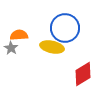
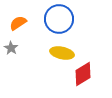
blue circle: moved 6 px left, 9 px up
orange semicircle: moved 1 px left, 12 px up; rotated 30 degrees counterclockwise
yellow ellipse: moved 10 px right, 6 px down
